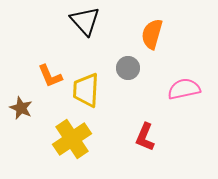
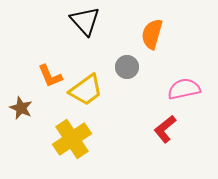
gray circle: moved 1 px left, 1 px up
yellow trapezoid: rotated 129 degrees counterclockwise
red L-shape: moved 20 px right, 8 px up; rotated 28 degrees clockwise
